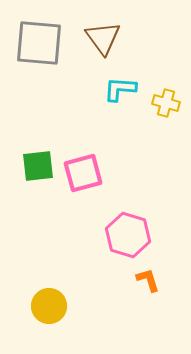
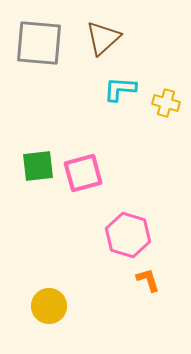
brown triangle: rotated 24 degrees clockwise
